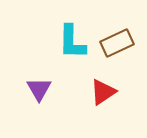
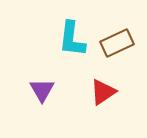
cyan L-shape: moved 3 px up; rotated 6 degrees clockwise
purple triangle: moved 3 px right, 1 px down
